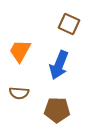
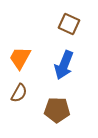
orange trapezoid: moved 7 px down
blue arrow: moved 5 px right
brown semicircle: rotated 66 degrees counterclockwise
